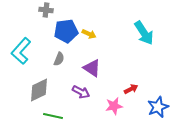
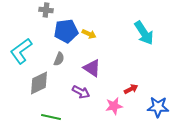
cyan L-shape: rotated 12 degrees clockwise
gray diamond: moved 7 px up
blue star: rotated 25 degrees clockwise
green line: moved 2 px left, 1 px down
